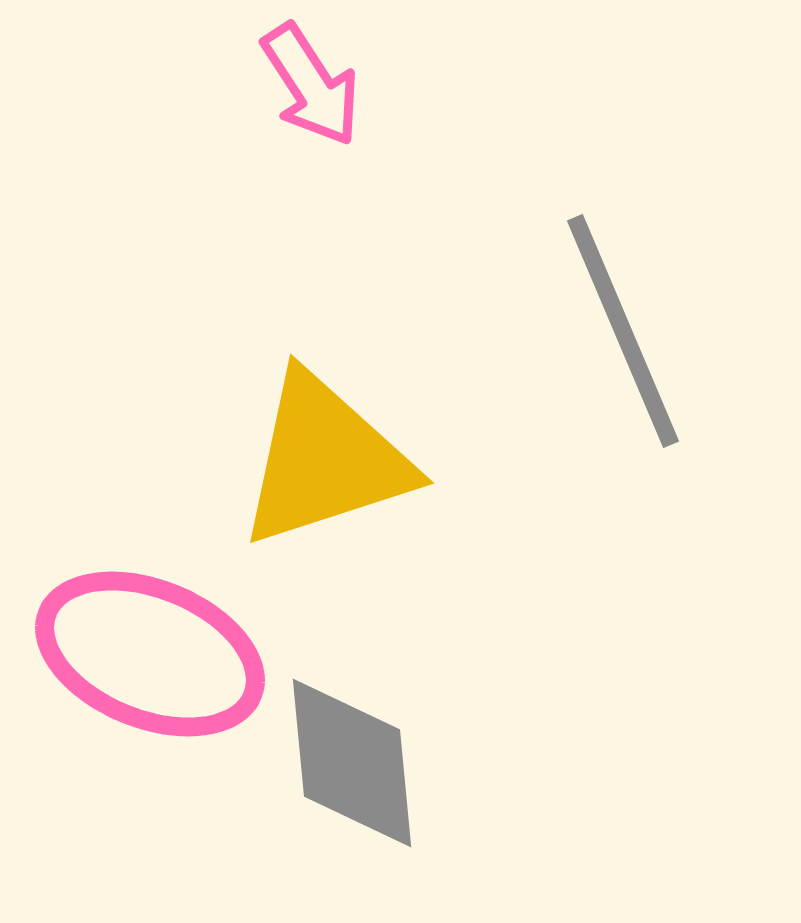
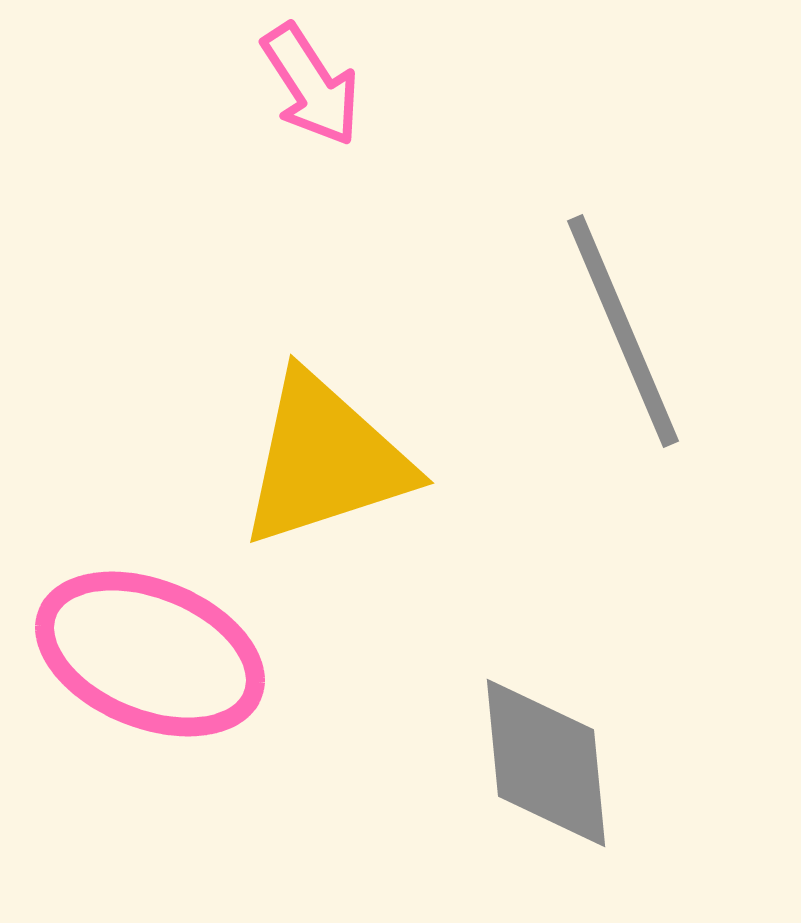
gray diamond: moved 194 px right
